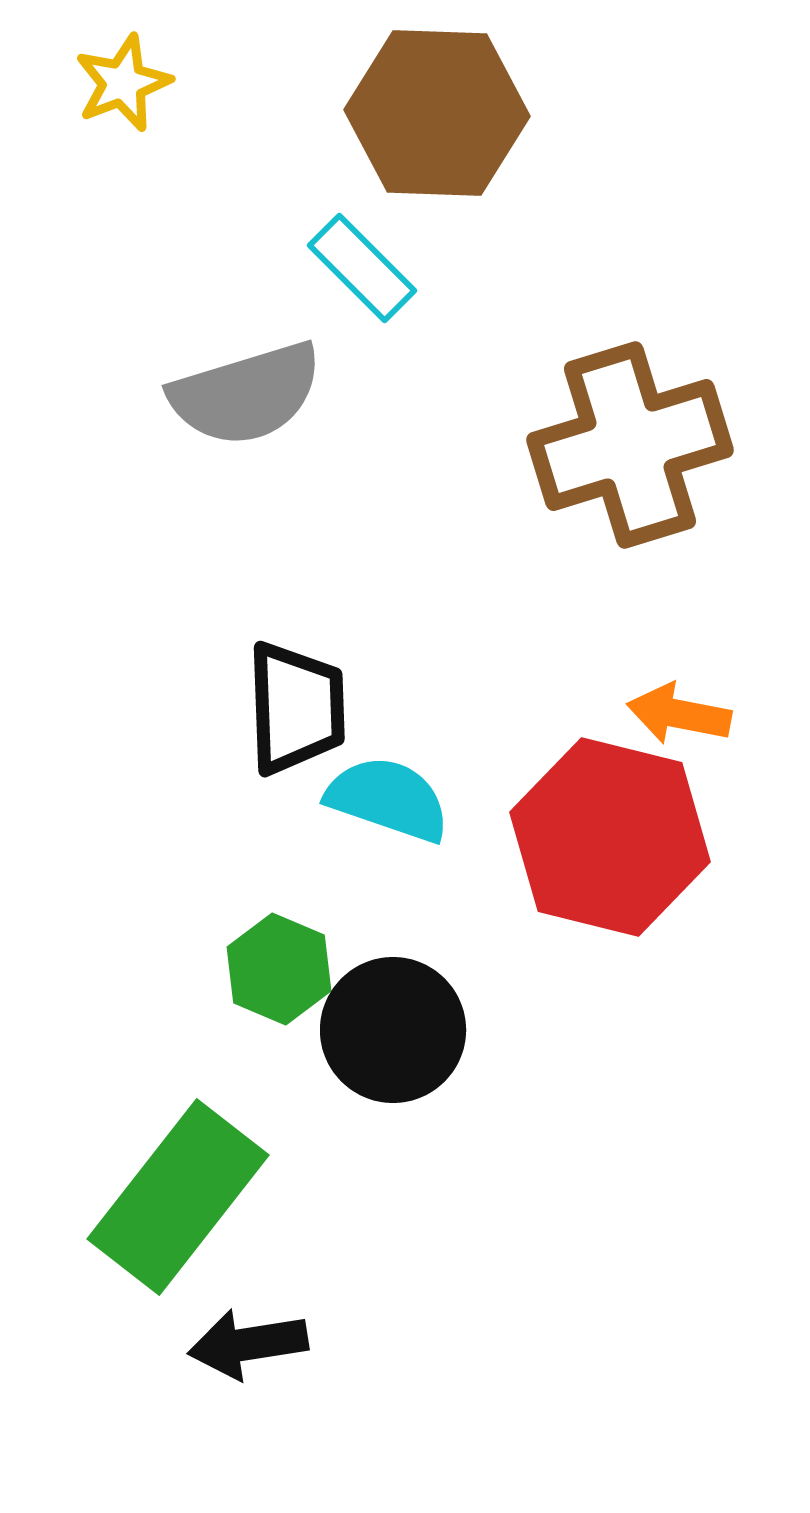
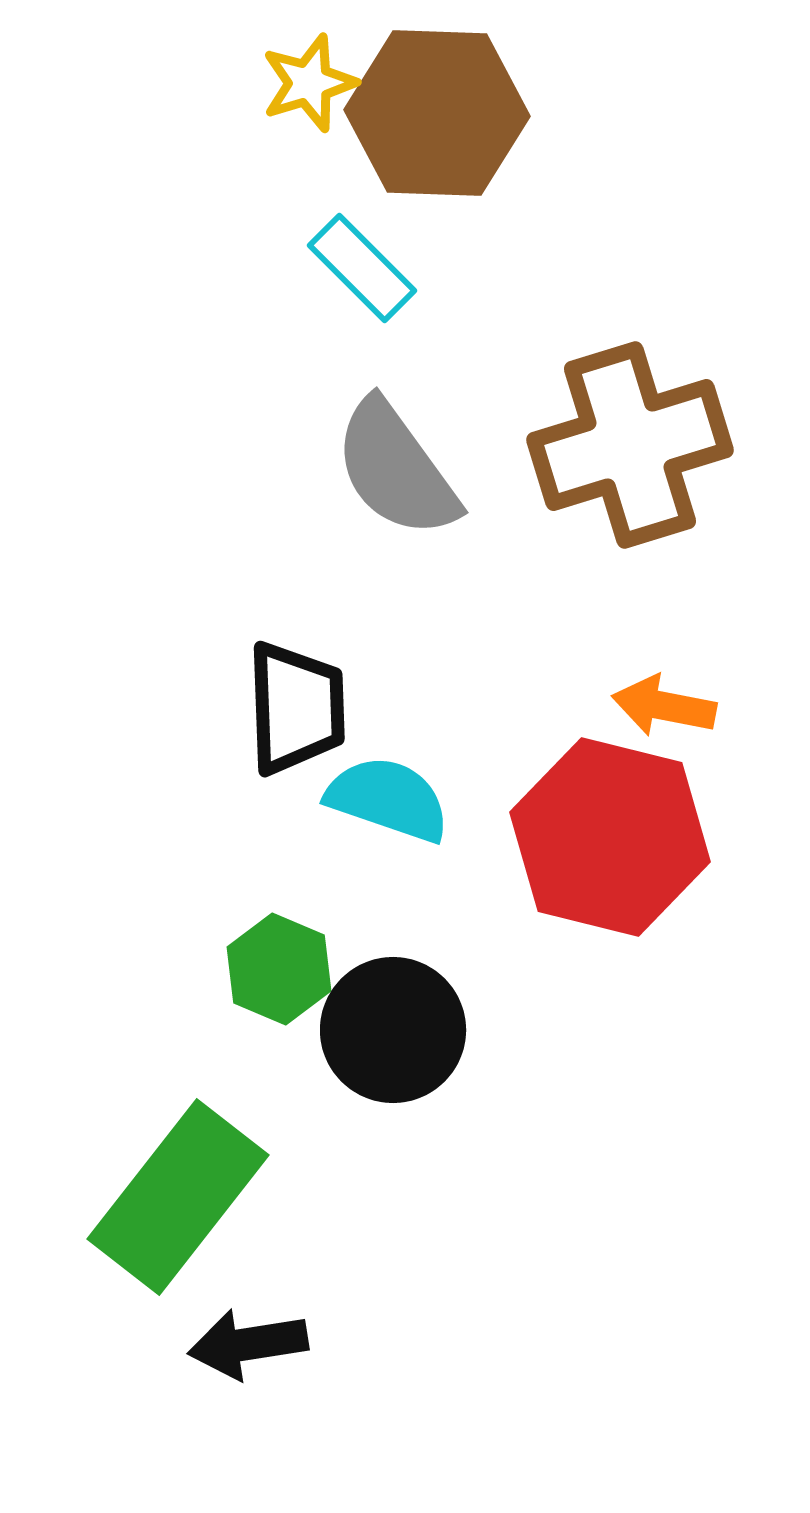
yellow star: moved 186 px right; rotated 4 degrees clockwise
gray semicircle: moved 150 px right, 75 px down; rotated 71 degrees clockwise
orange arrow: moved 15 px left, 8 px up
